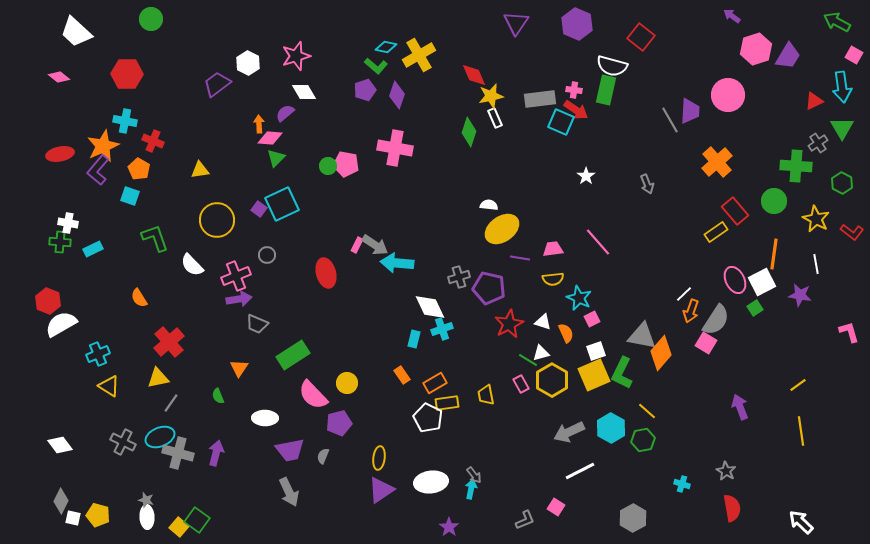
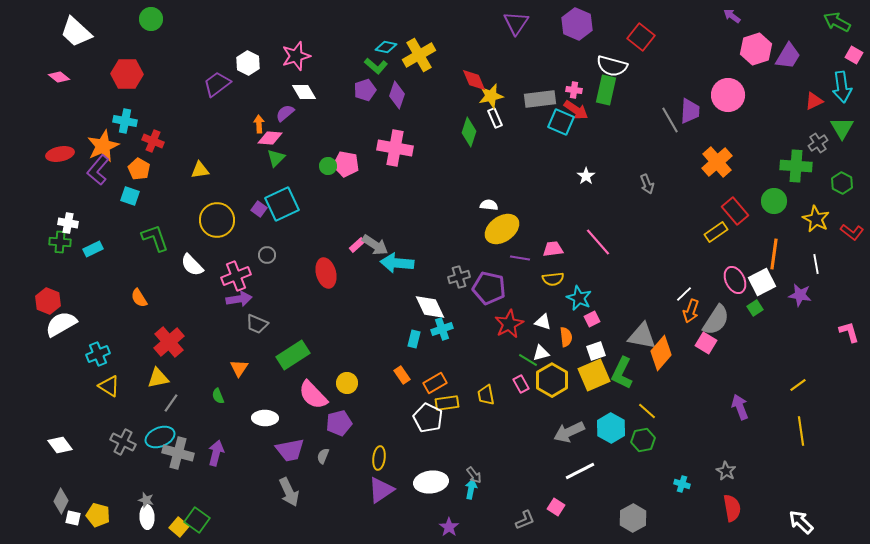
red diamond at (474, 75): moved 5 px down
pink rectangle at (357, 245): rotated 21 degrees clockwise
orange semicircle at (566, 333): moved 4 px down; rotated 18 degrees clockwise
